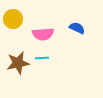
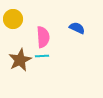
pink semicircle: moved 3 px down; rotated 90 degrees counterclockwise
cyan line: moved 2 px up
brown star: moved 2 px right, 3 px up; rotated 15 degrees counterclockwise
